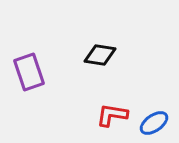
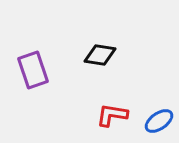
purple rectangle: moved 4 px right, 2 px up
blue ellipse: moved 5 px right, 2 px up
